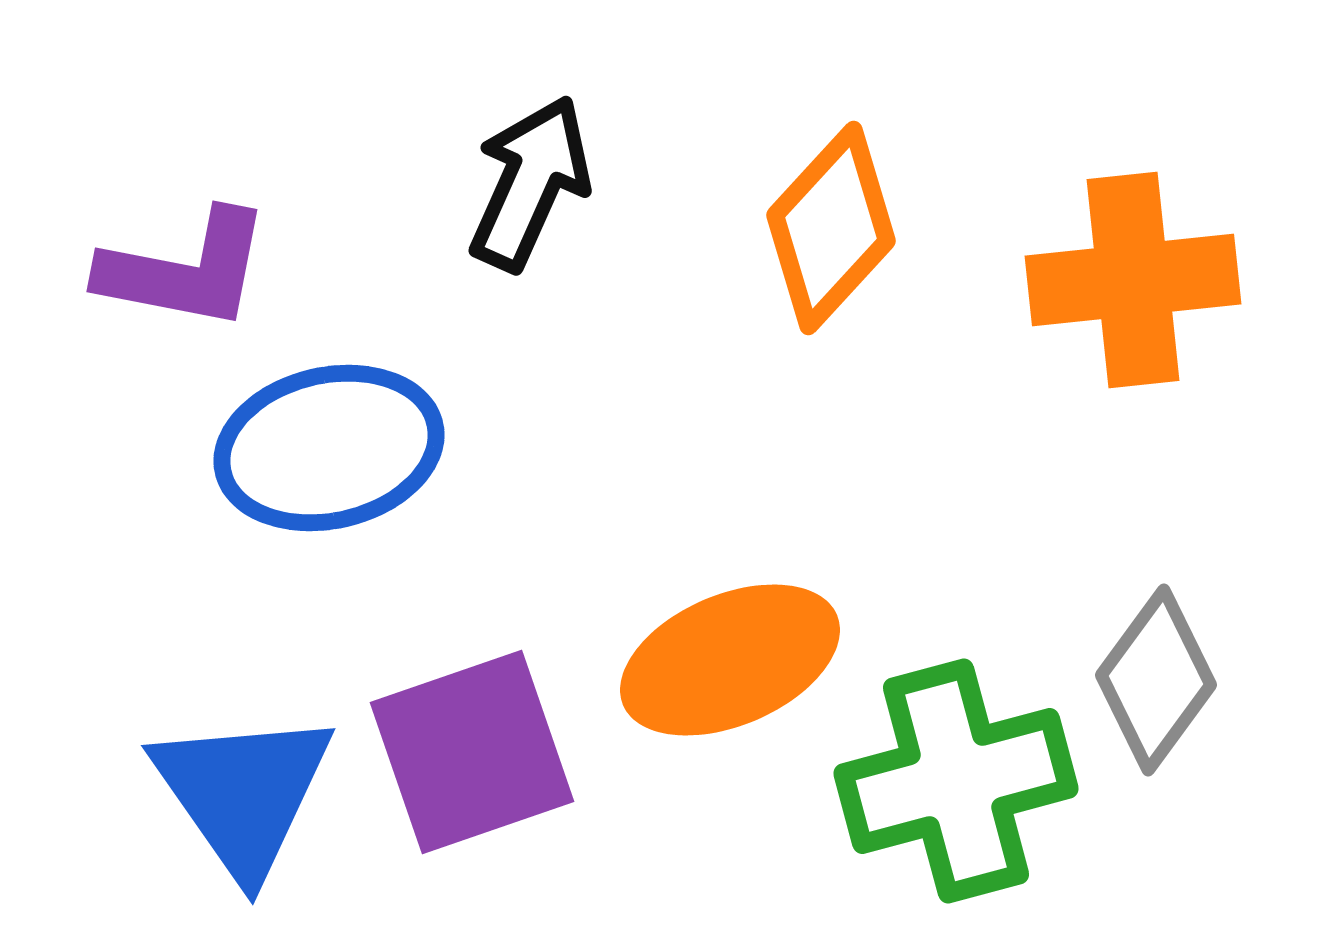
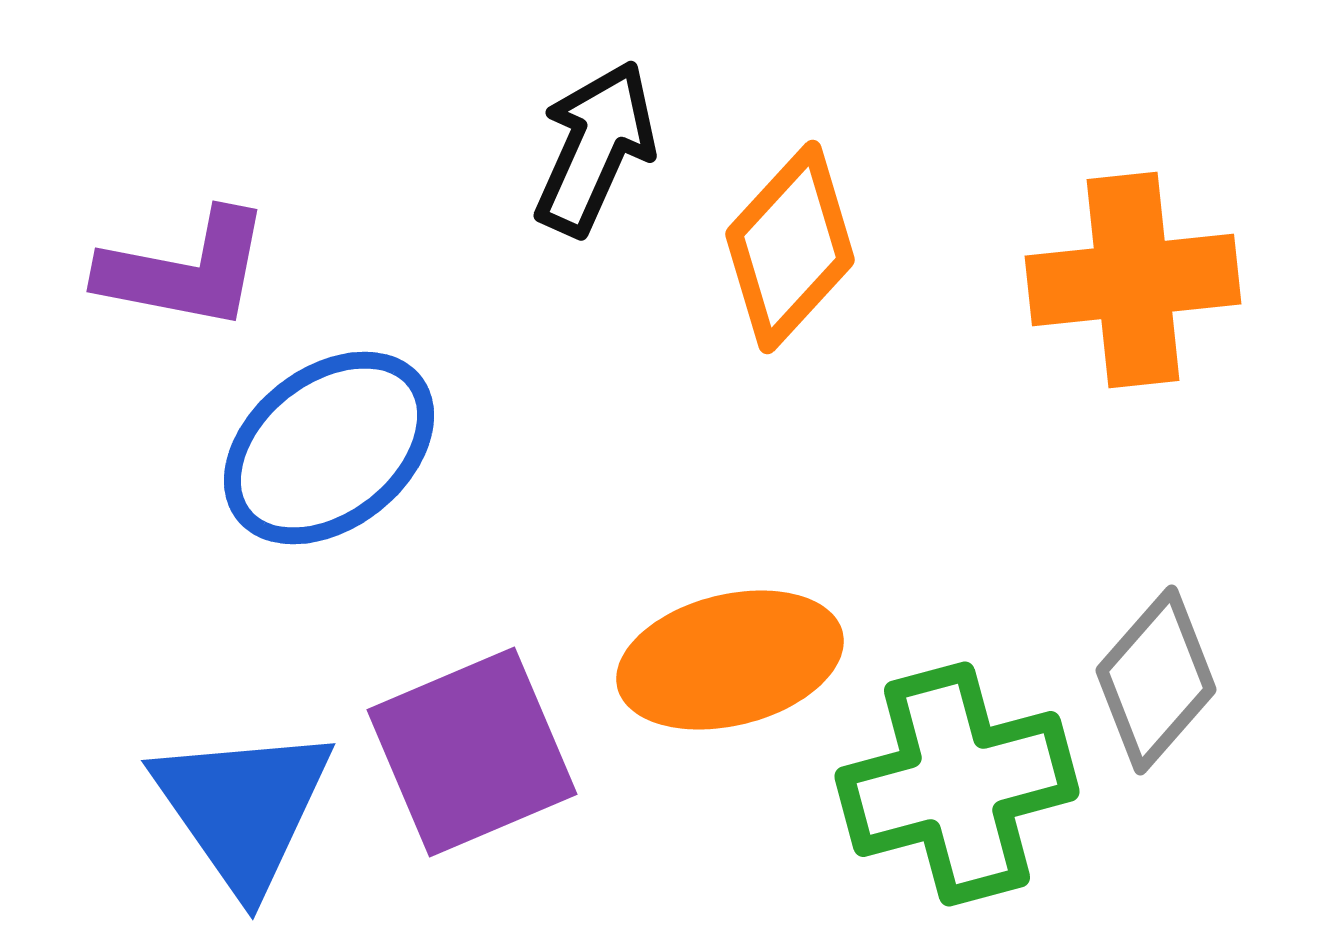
black arrow: moved 65 px right, 35 px up
orange diamond: moved 41 px left, 19 px down
blue ellipse: rotated 25 degrees counterclockwise
orange ellipse: rotated 9 degrees clockwise
gray diamond: rotated 5 degrees clockwise
purple square: rotated 4 degrees counterclockwise
green cross: moved 1 px right, 3 px down
blue triangle: moved 15 px down
